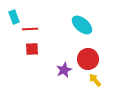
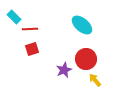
cyan rectangle: rotated 24 degrees counterclockwise
red square: rotated 16 degrees counterclockwise
red circle: moved 2 px left
